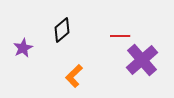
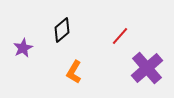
red line: rotated 48 degrees counterclockwise
purple cross: moved 5 px right, 8 px down
orange L-shape: moved 4 px up; rotated 15 degrees counterclockwise
